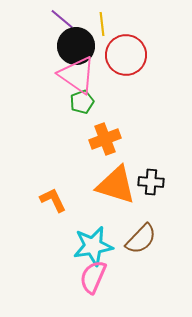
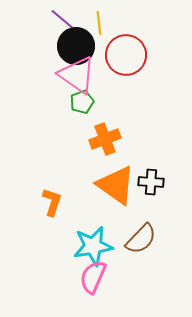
yellow line: moved 3 px left, 1 px up
orange triangle: rotated 18 degrees clockwise
orange L-shape: moved 1 px left, 2 px down; rotated 44 degrees clockwise
